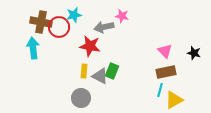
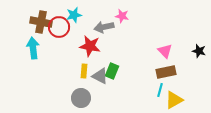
black star: moved 5 px right, 2 px up
